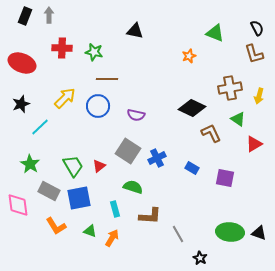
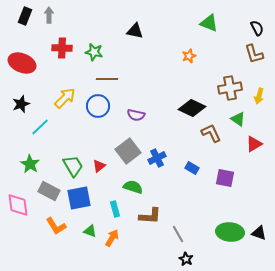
green triangle at (215, 33): moved 6 px left, 10 px up
gray square at (128, 151): rotated 20 degrees clockwise
black star at (200, 258): moved 14 px left, 1 px down
